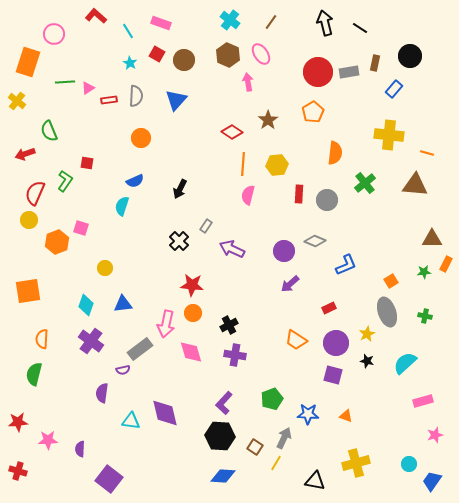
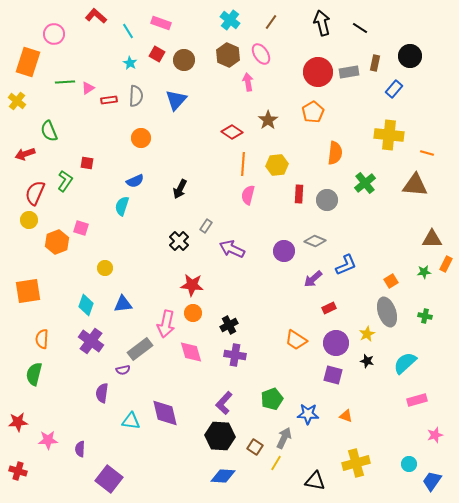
black arrow at (325, 23): moved 3 px left
purple arrow at (290, 284): moved 23 px right, 5 px up
pink rectangle at (423, 401): moved 6 px left, 1 px up
